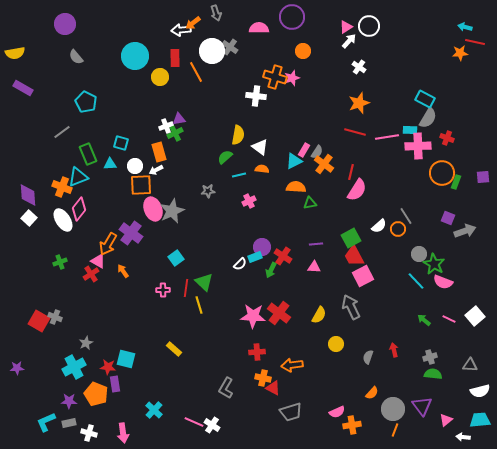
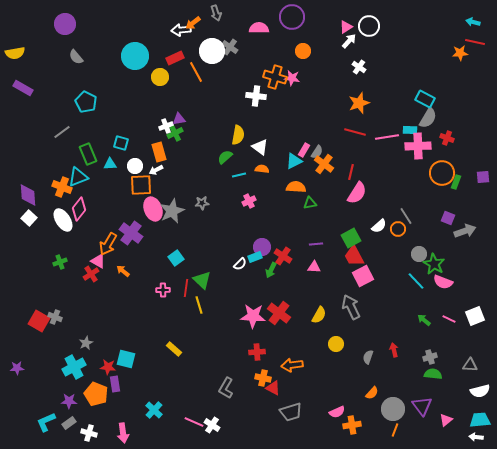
cyan arrow at (465, 27): moved 8 px right, 5 px up
red rectangle at (175, 58): rotated 66 degrees clockwise
pink star at (292, 78): rotated 28 degrees clockwise
pink semicircle at (357, 190): moved 3 px down
gray star at (208, 191): moved 6 px left, 12 px down
orange arrow at (123, 271): rotated 16 degrees counterclockwise
green triangle at (204, 282): moved 2 px left, 2 px up
white square at (475, 316): rotated 18 degrees clockwise
gray rectangle at (69, 423): rotated 24 degrees counterclockwise
white arrow at (463, 437): moved 13 px right
